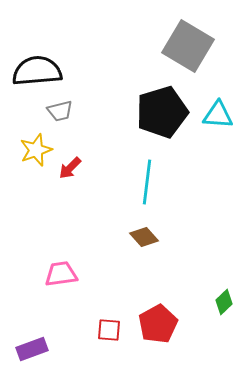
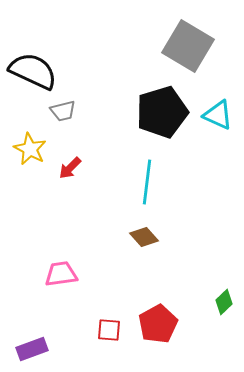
black semicircle: moved 4 px left; rotated 30 degrees clockwise
gray trapezoid: moved 3 px right
cyan triangle: rotated 20 degrees clockwise
yellow star: moved 6 px left, 1 px up; rotated 24 degrees counterclockwise
